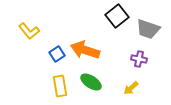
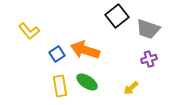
purple cross: moved 10 px right; rotated 28 degrees counterclockwise
green ellipse: moved 4 px left
